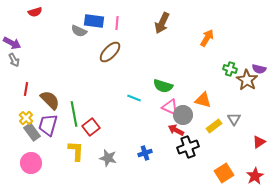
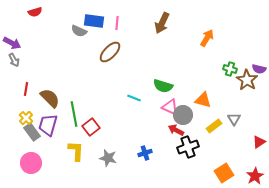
brown semicircle: moved 2 px up
